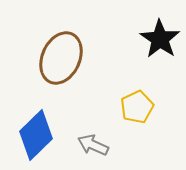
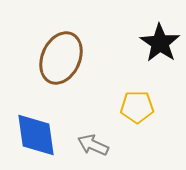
black star: moved 4 px down
yellow pentagon: rotated 24 degrees clockwise
blue diamond: rotated 54 degrees counterclockwise
